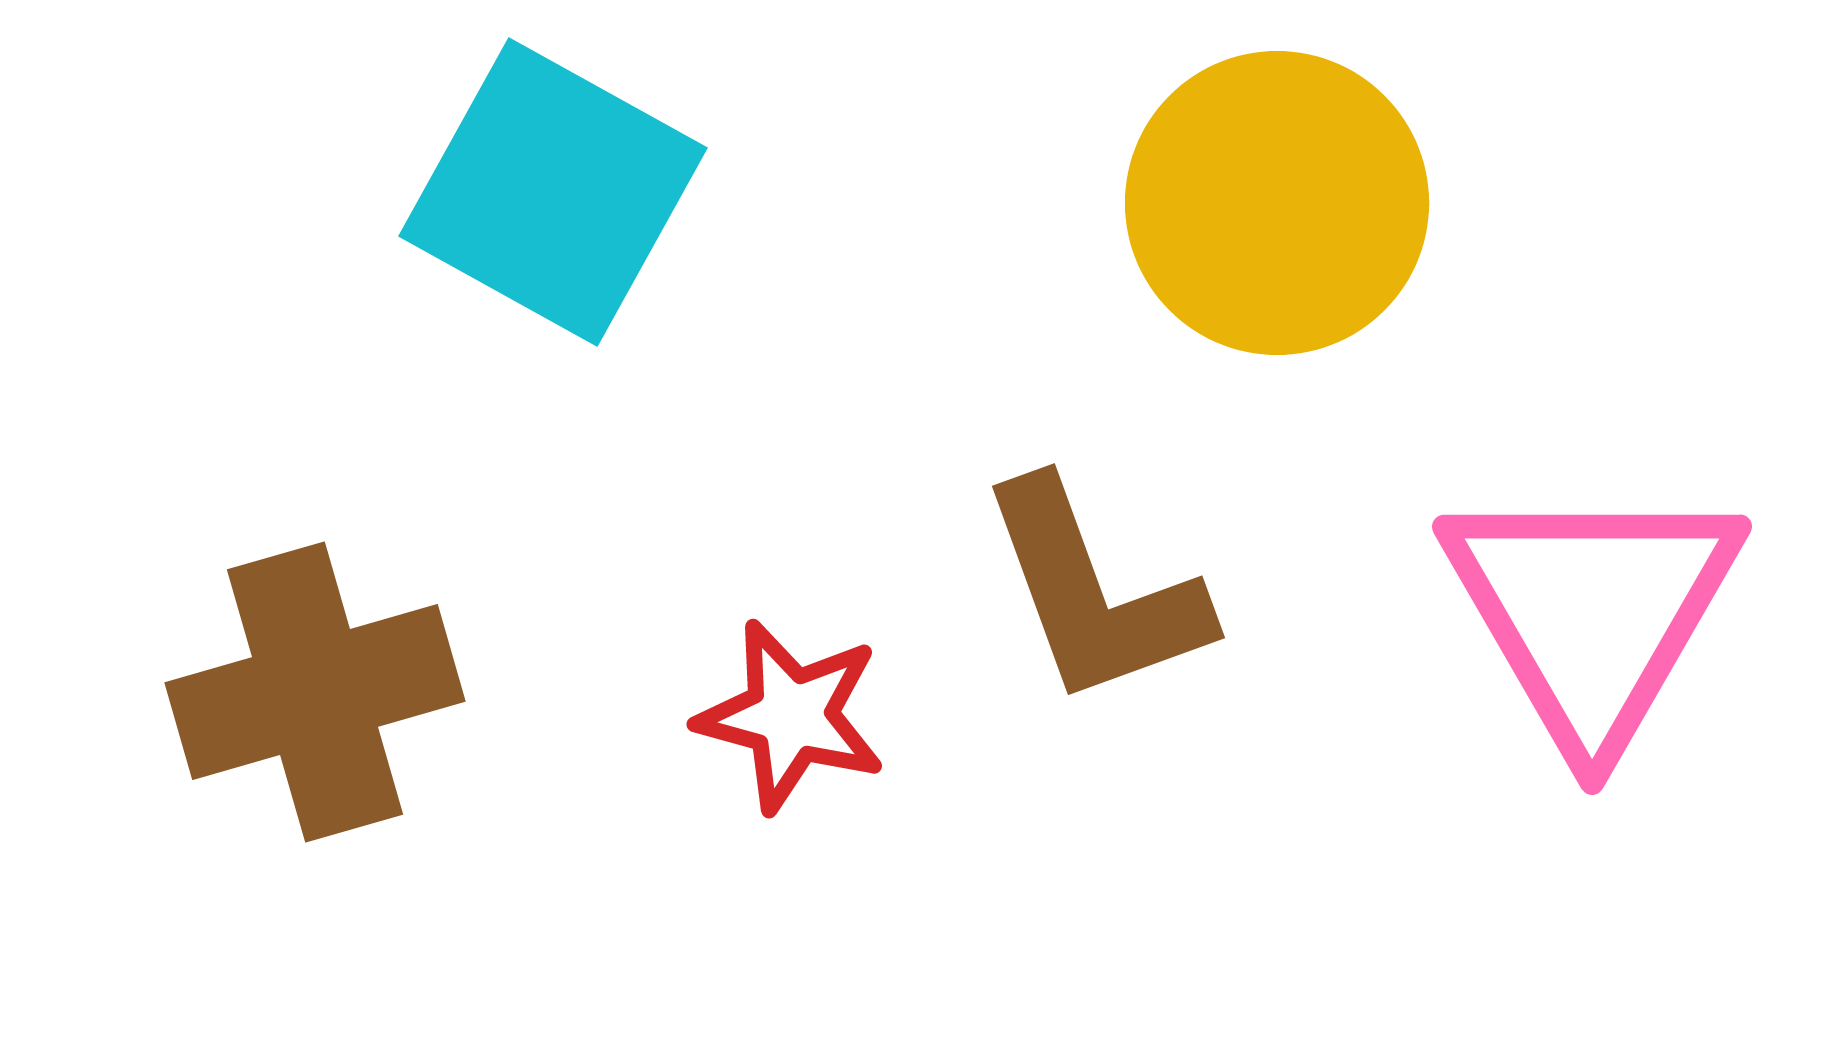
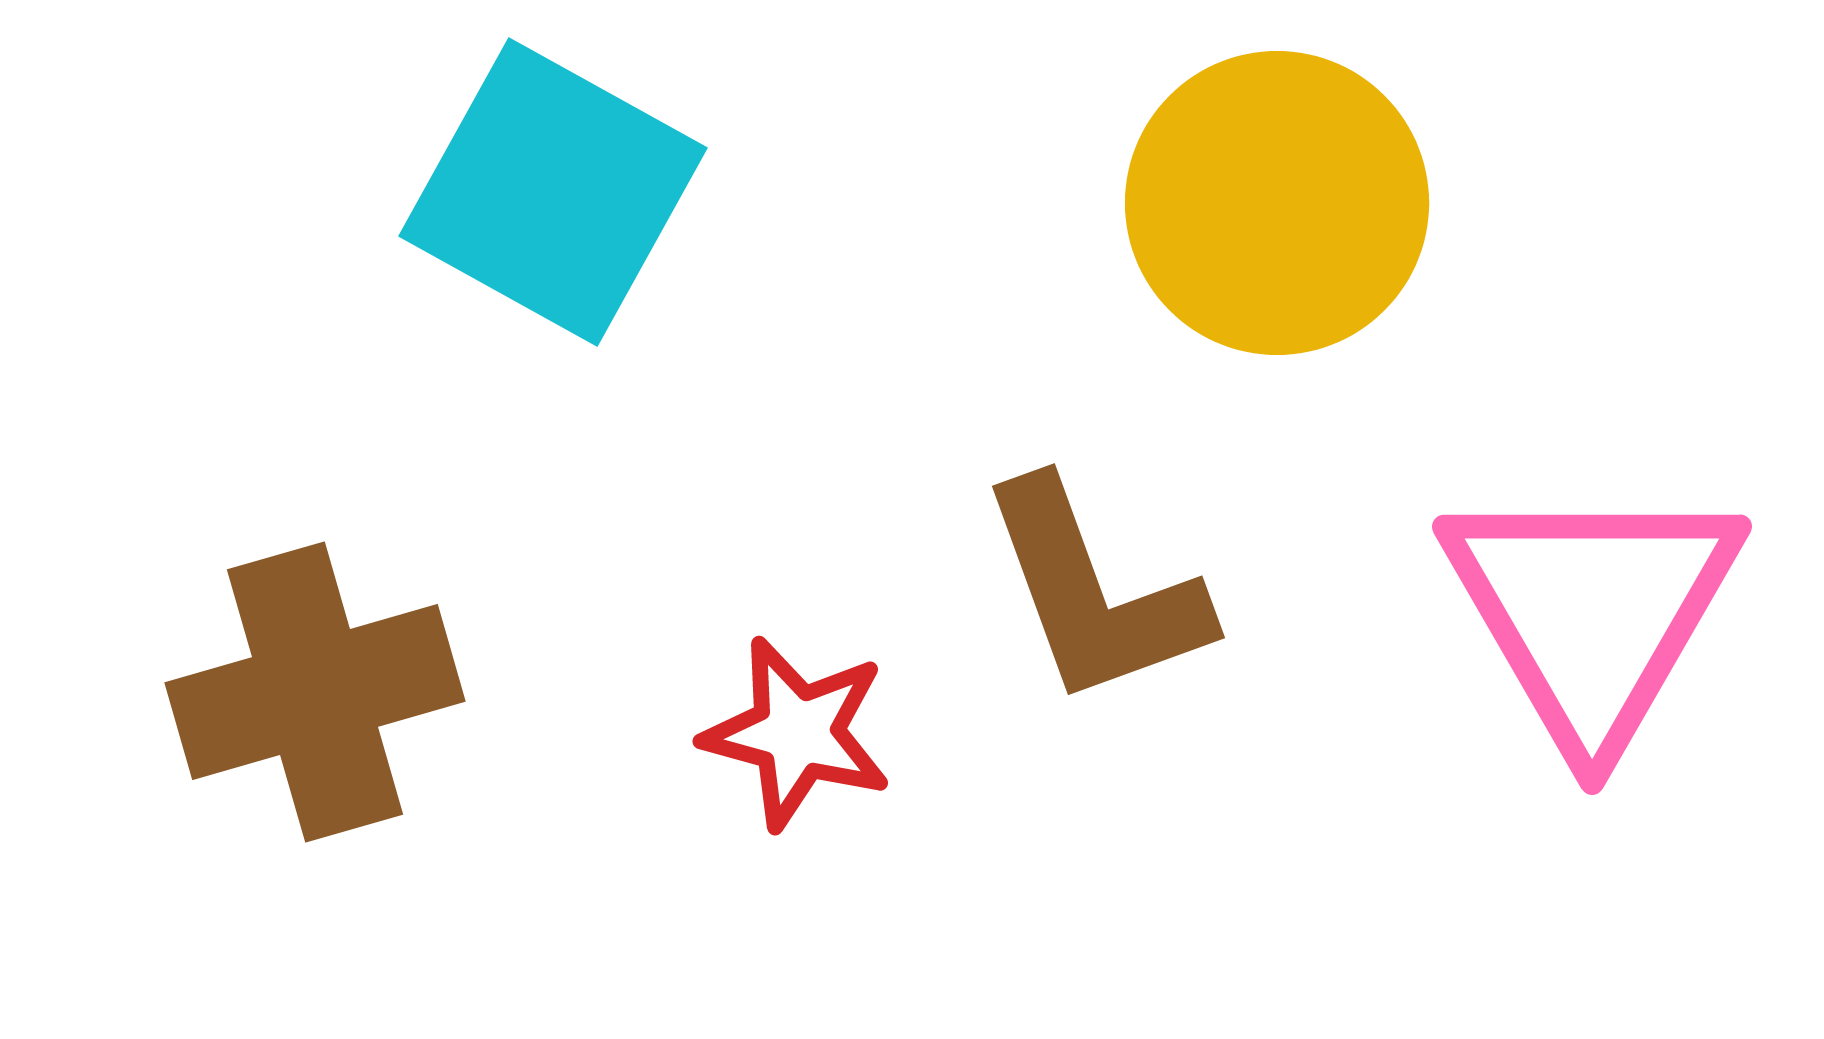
red star: moved 6 px right, 17 px down
